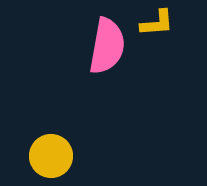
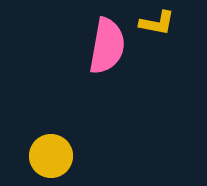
yellow L-shape: rotated 15 degrees clockwise
